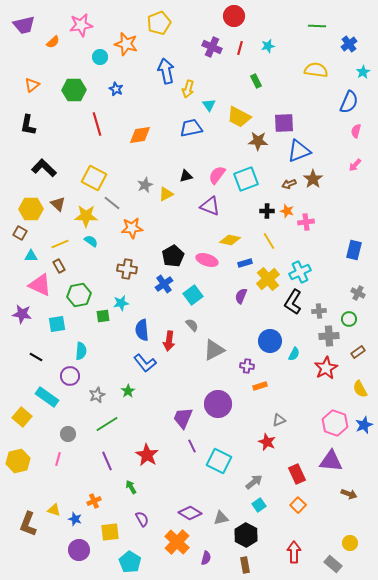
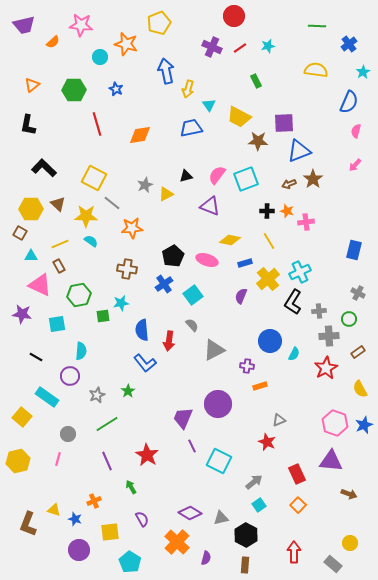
pink star at (81, 25): rotated 15 degrees clockwise
red line at (240, 48): rotated 40 degrees clockwise
brown rectangle at (245, 565): rotated 14 degrees clockwise
